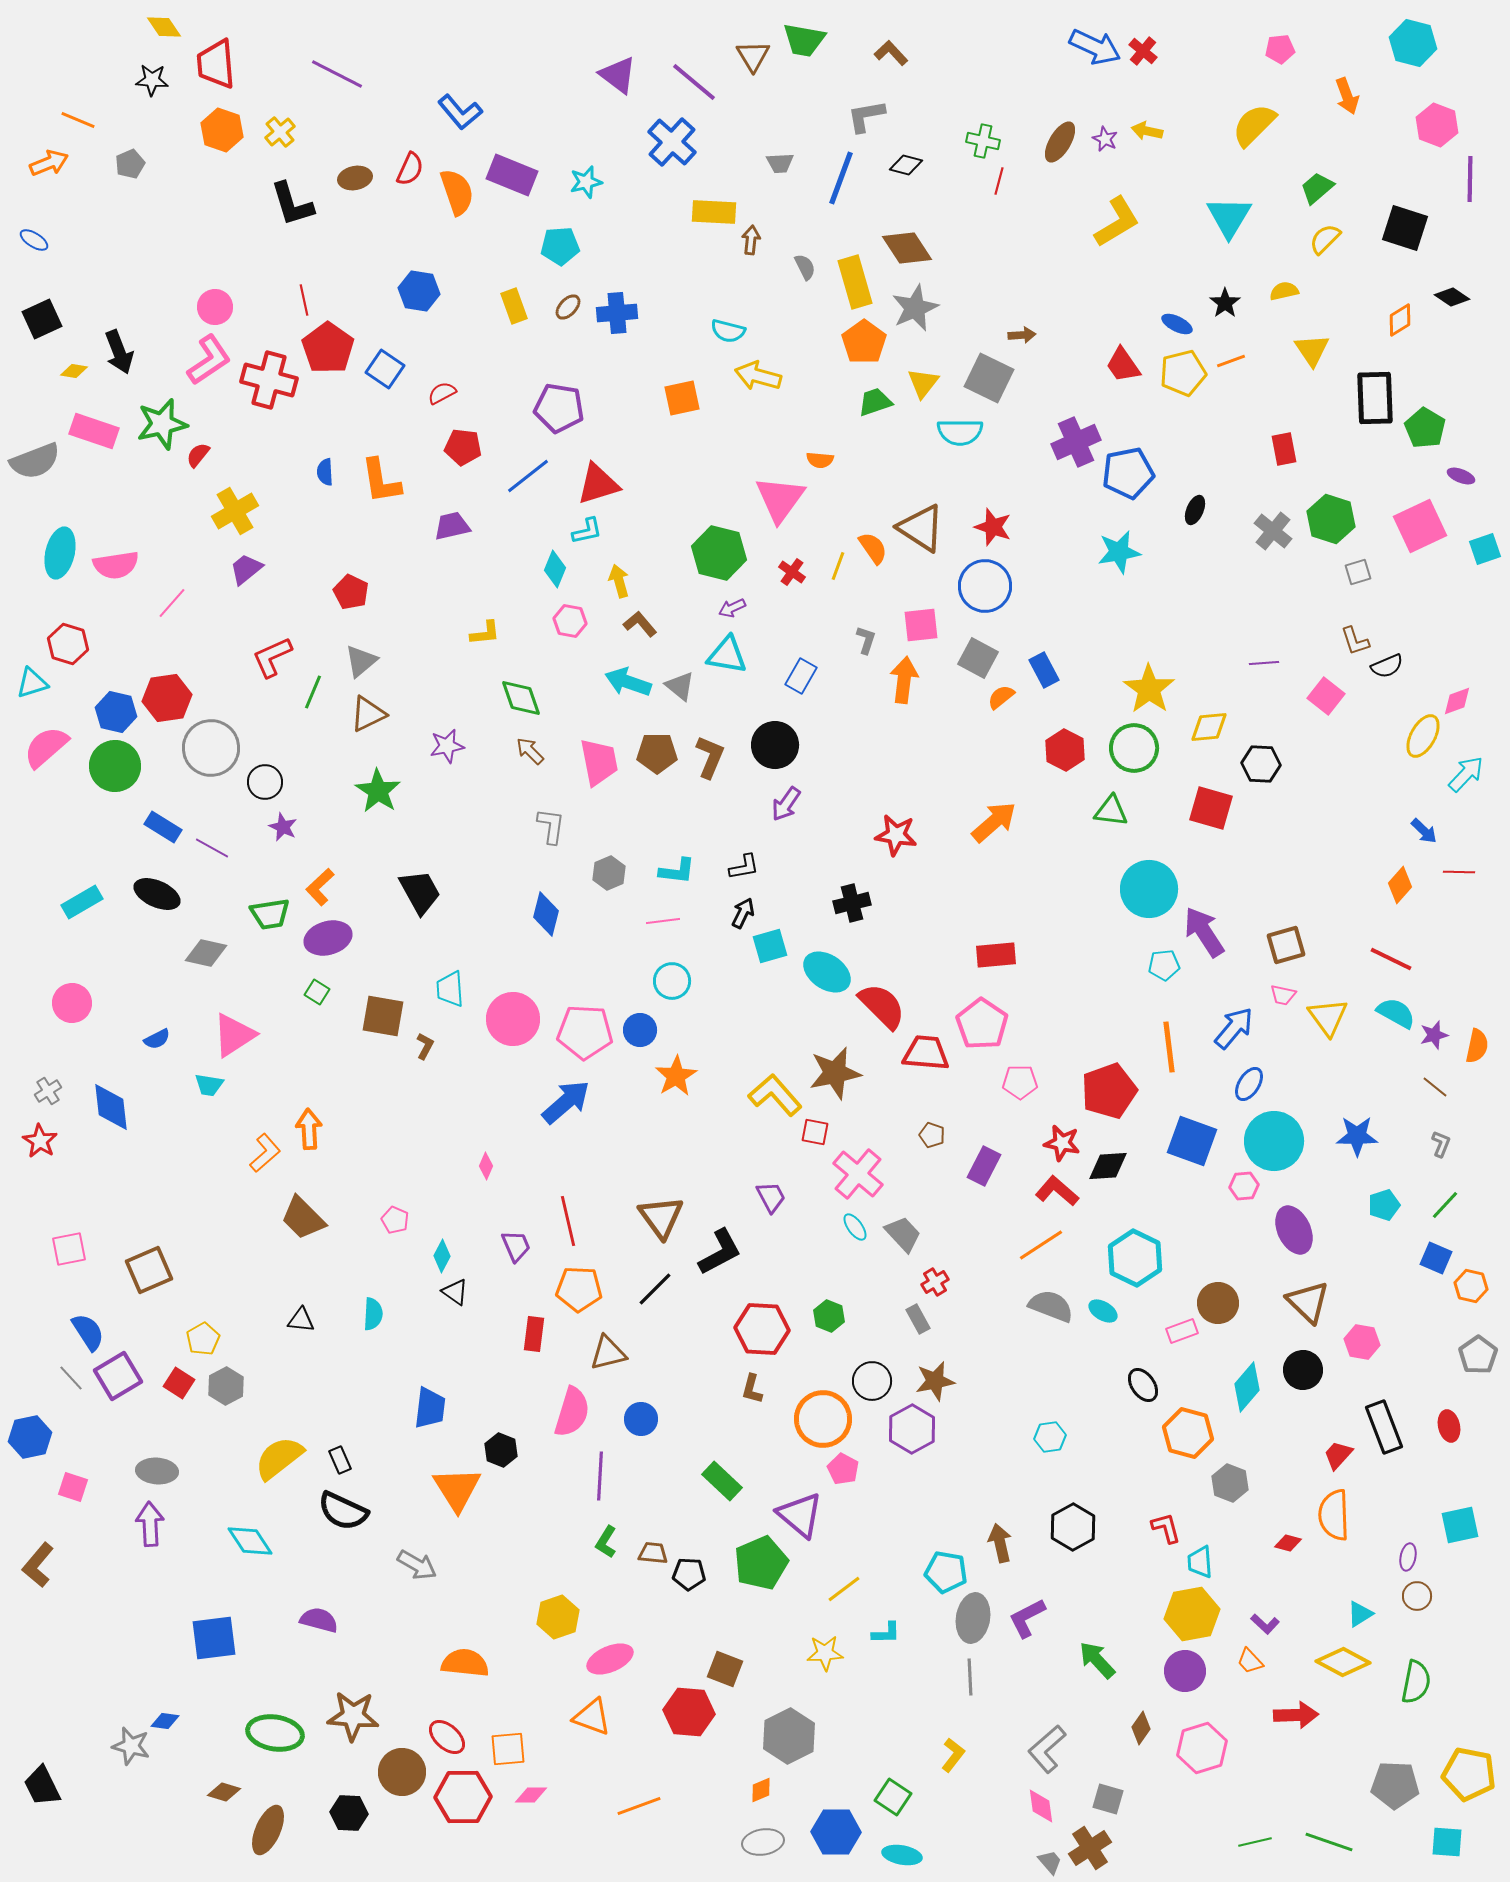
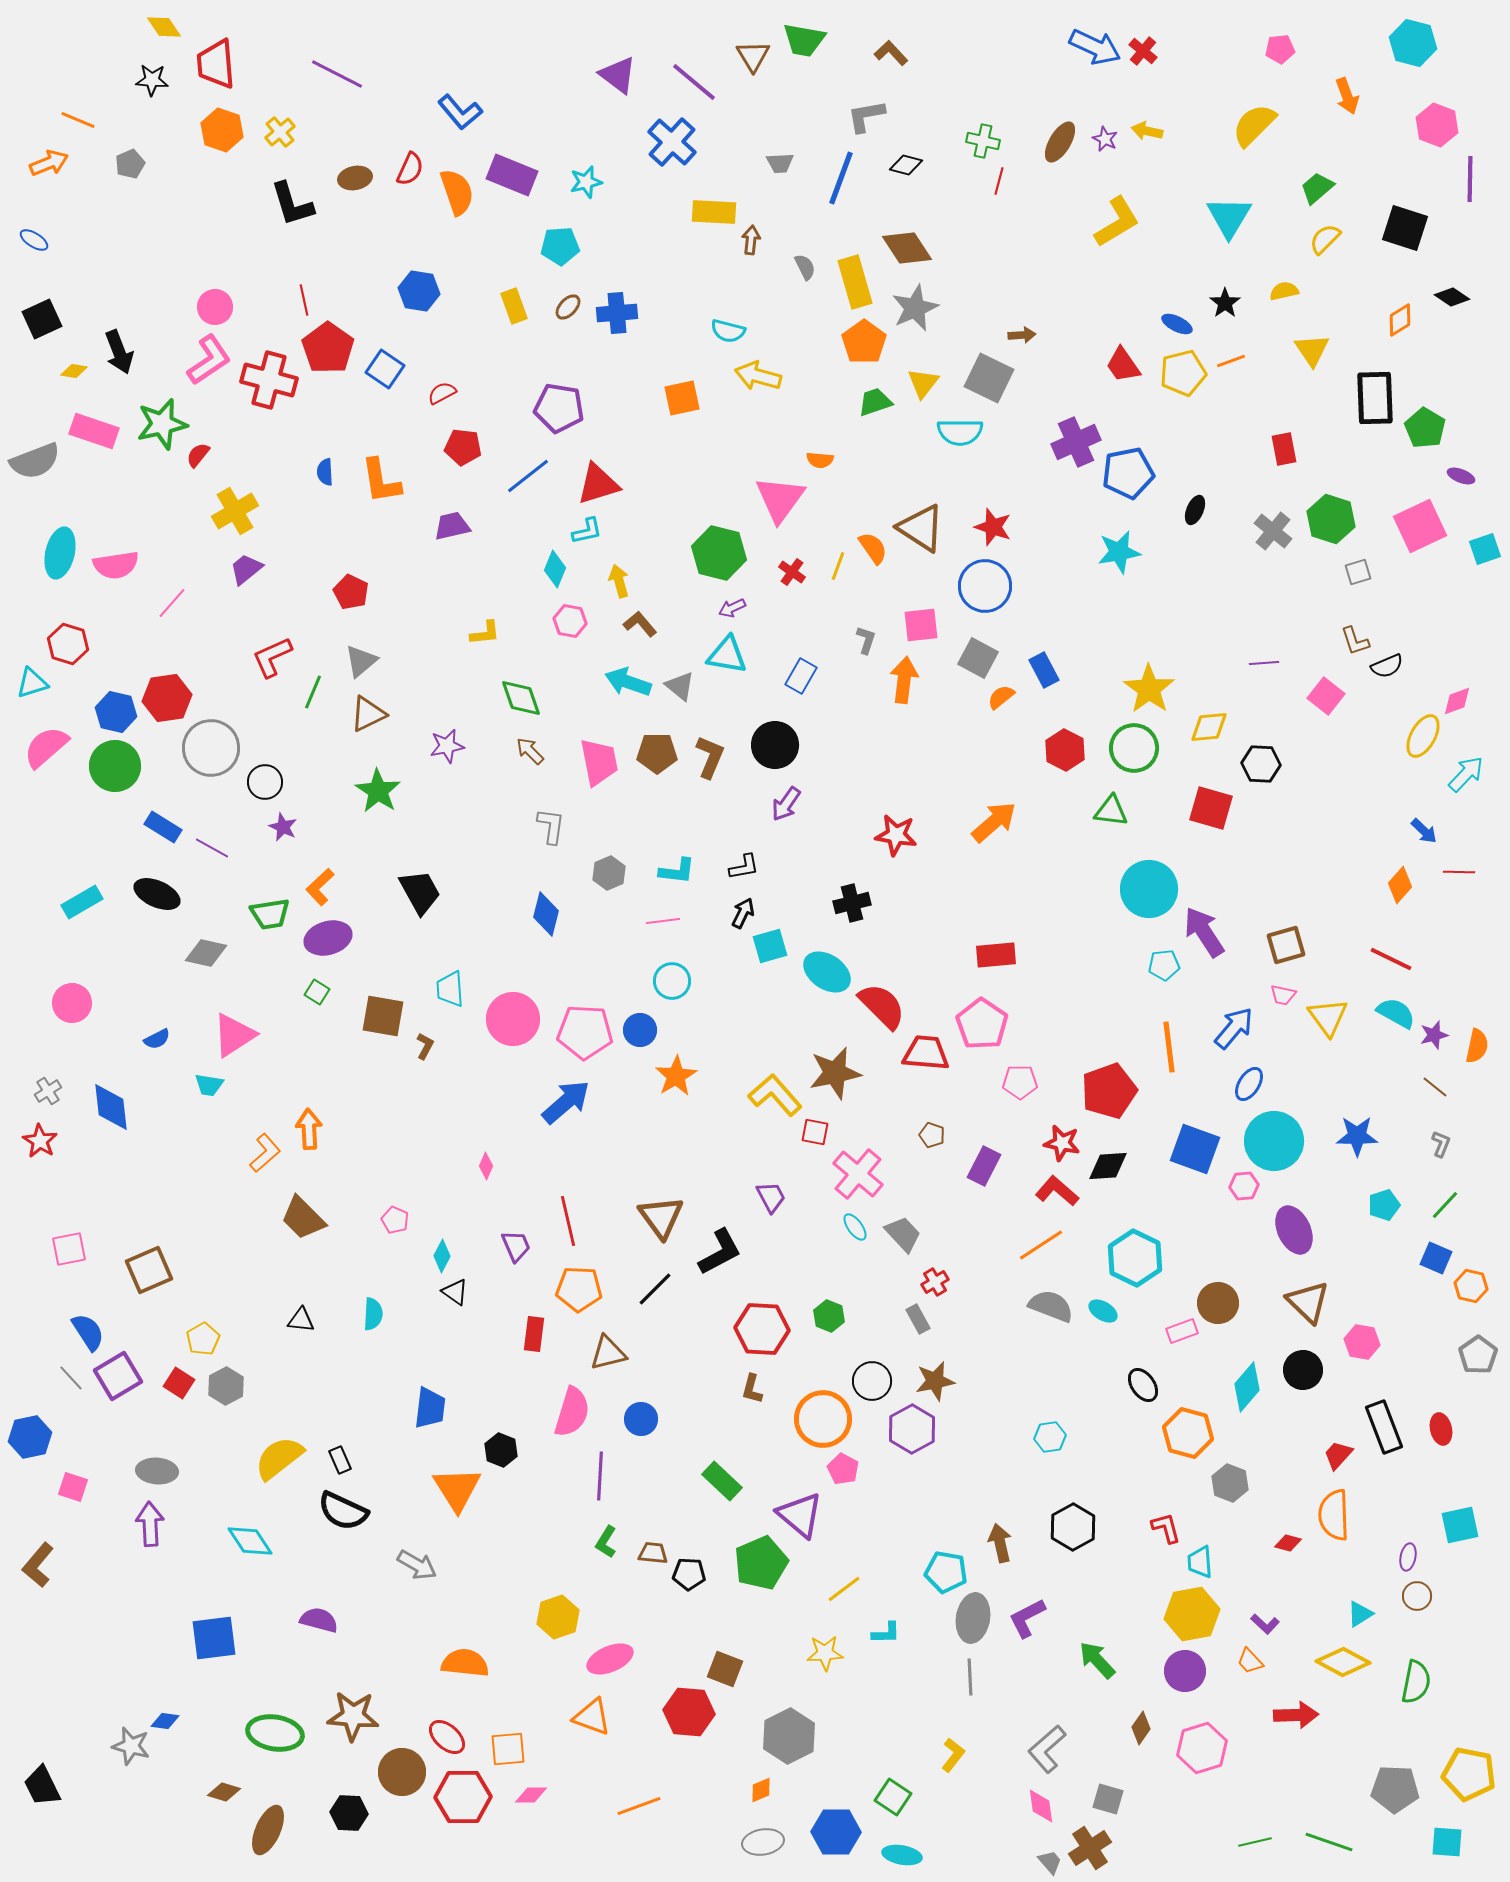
blue square at (1192, 1141): moved 3 px right, 8 px down
red ellipse at (1449, 1426): moved 8 px left, 3 px down
gray pentagon at (1395, 1785): moved 4 px down
